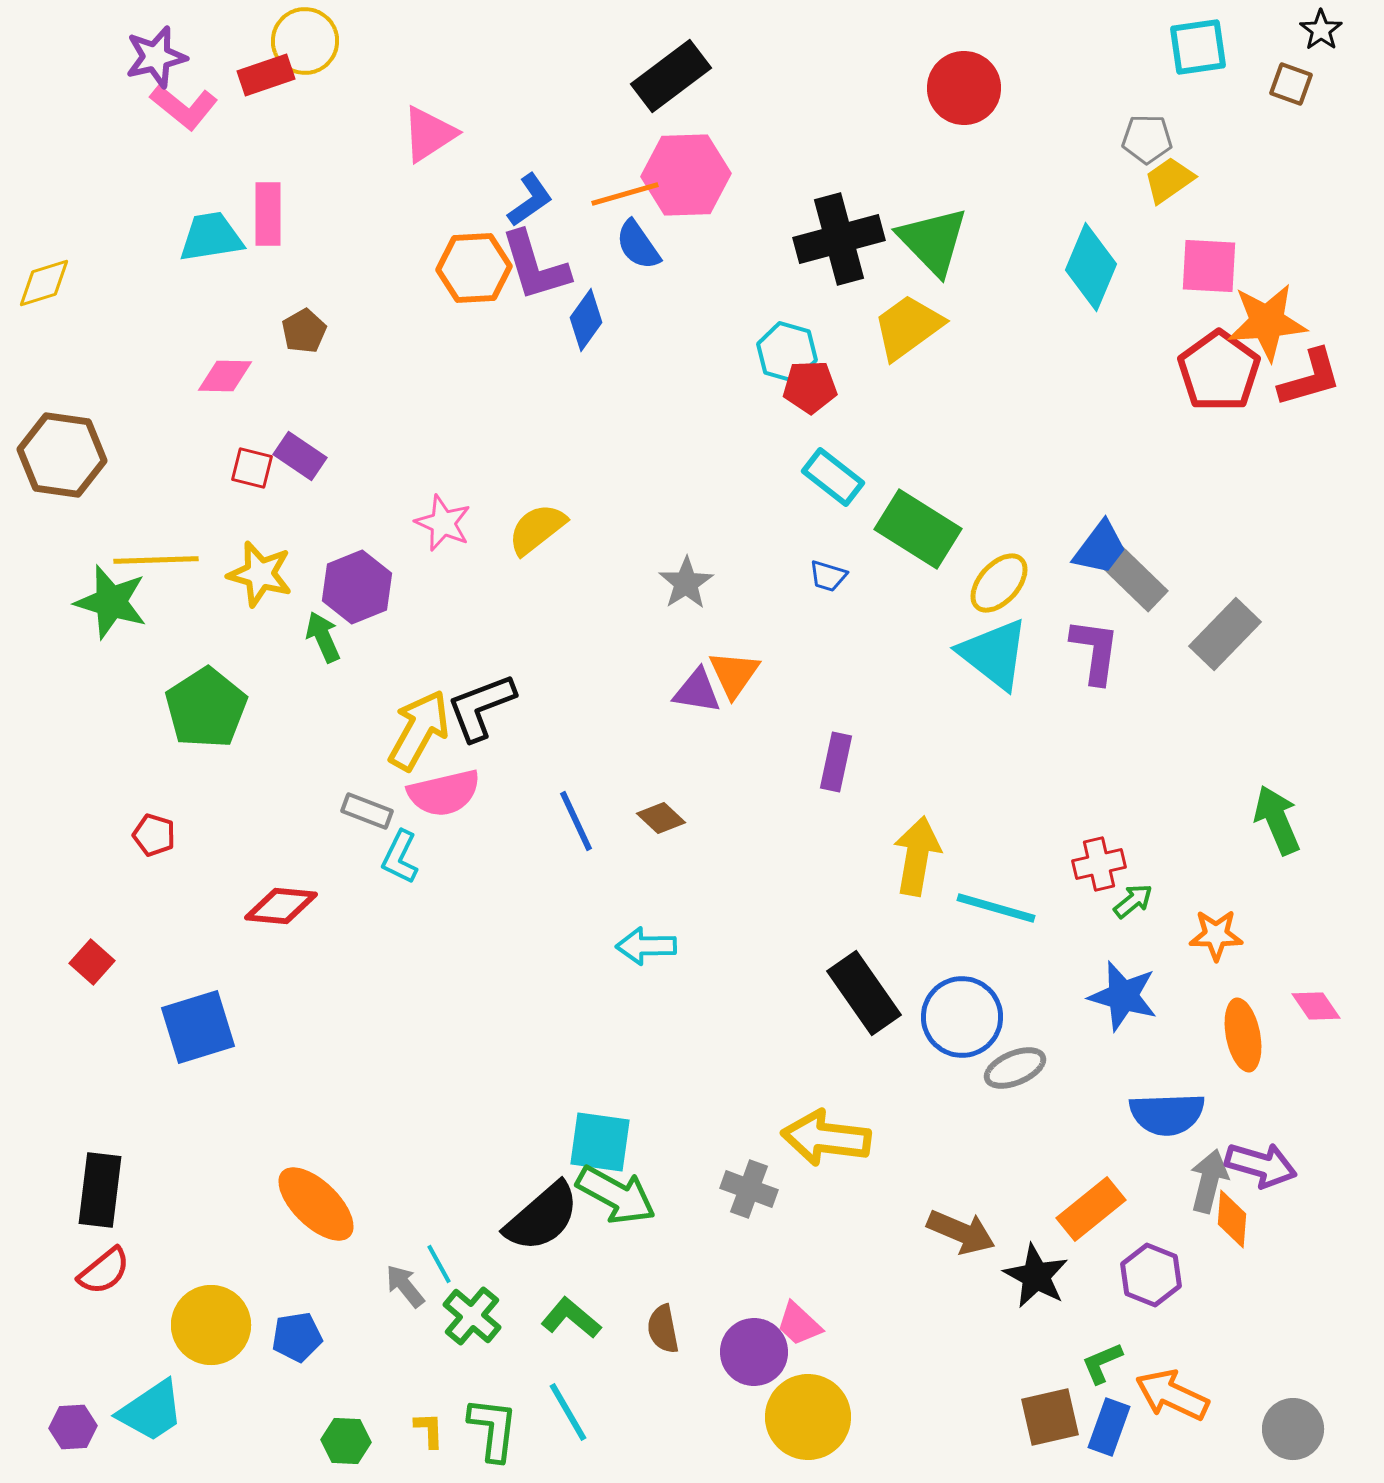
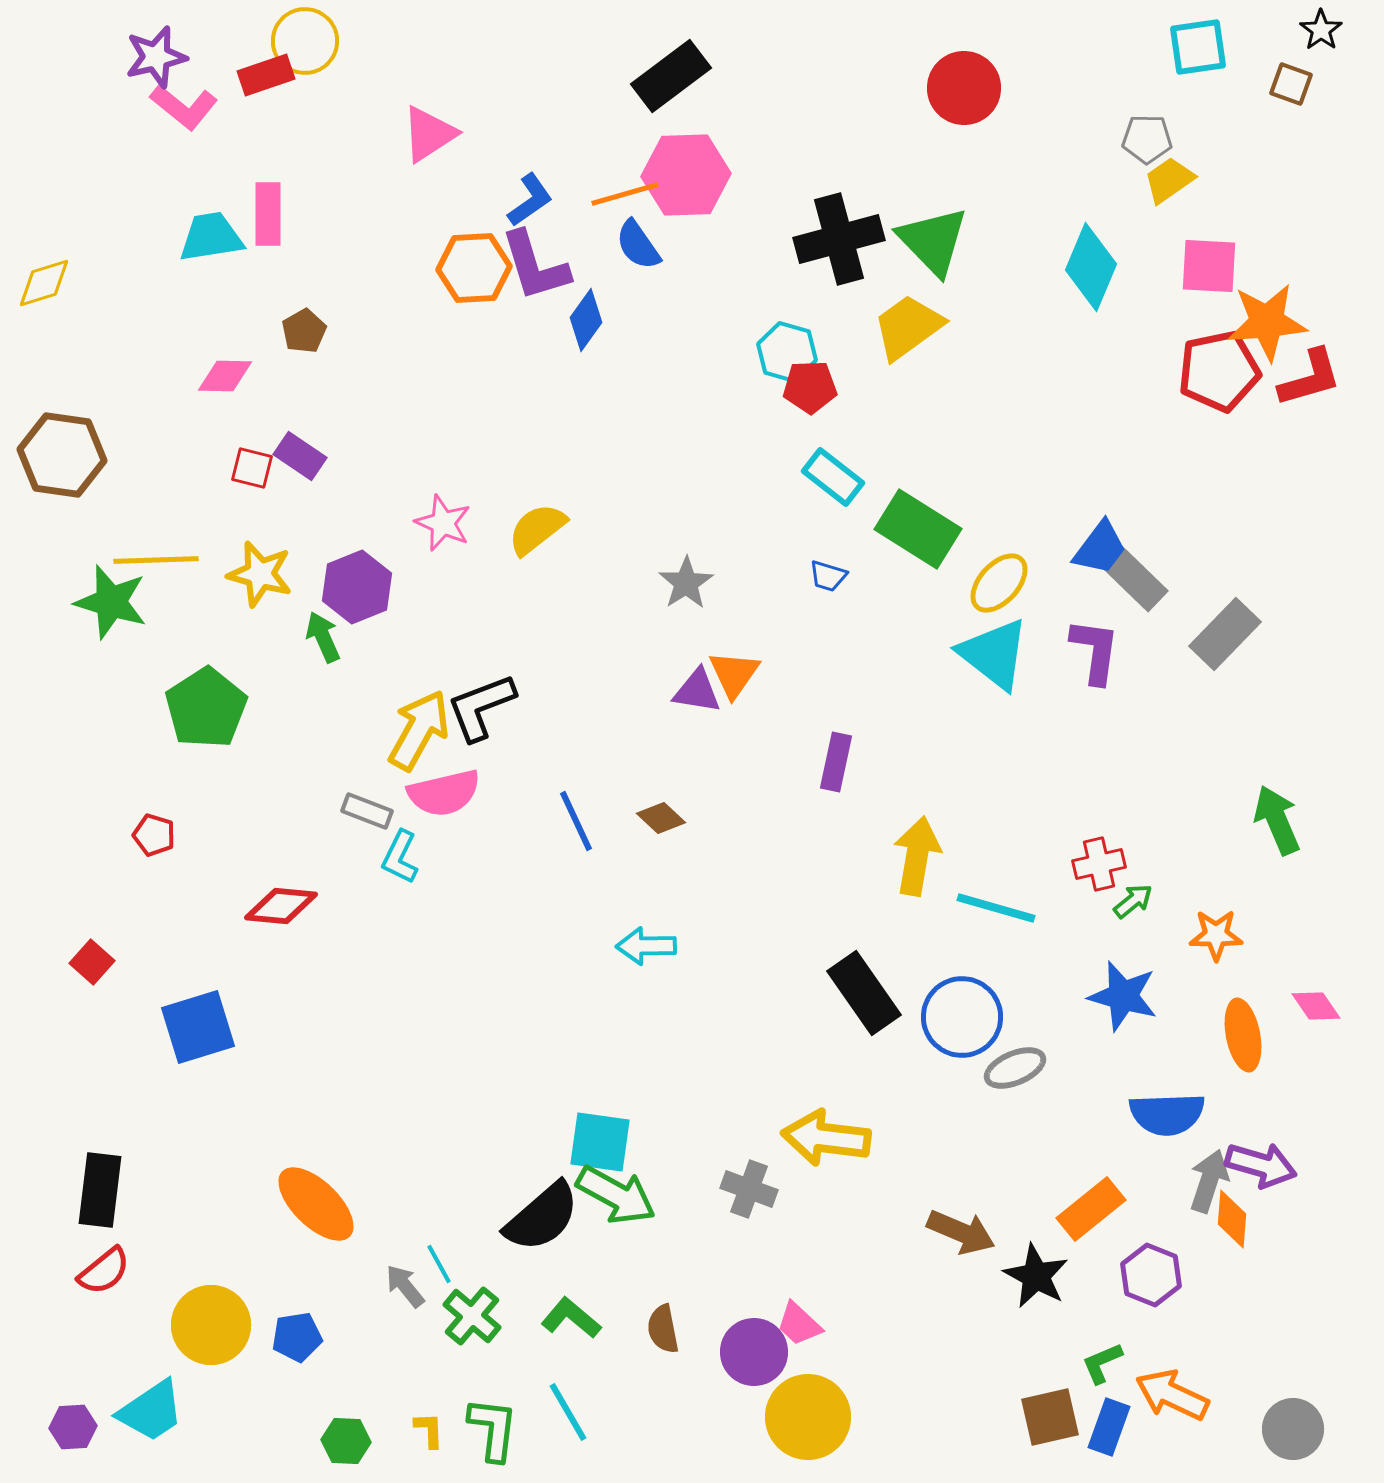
red pentagon at (1219, 371): rotated 24 degrees clockwise
gray arrow at (1209, 1181): rotated 4 degrees clockwise
